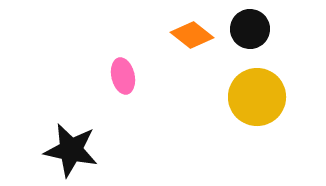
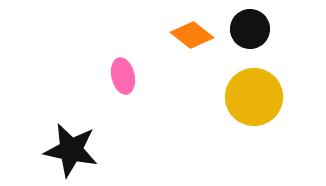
yellow circle: moved 3 px left
